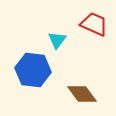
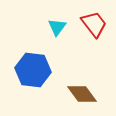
red trapezoid: rotated 28 degrees clockwise
cyan triangle: moved 13 px up
